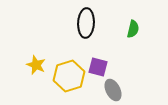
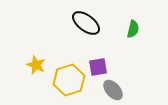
black ellipse: rotated 56 degrees counterclockwise
purple square: rotated 24 degrees counterclockwise
yellow hexagon: moved 4 px down
gray ellipse: rotated 15 degrees counterclockwise
